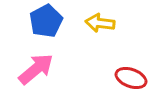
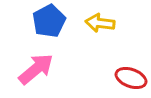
blue pentagon: moved 3 px right
